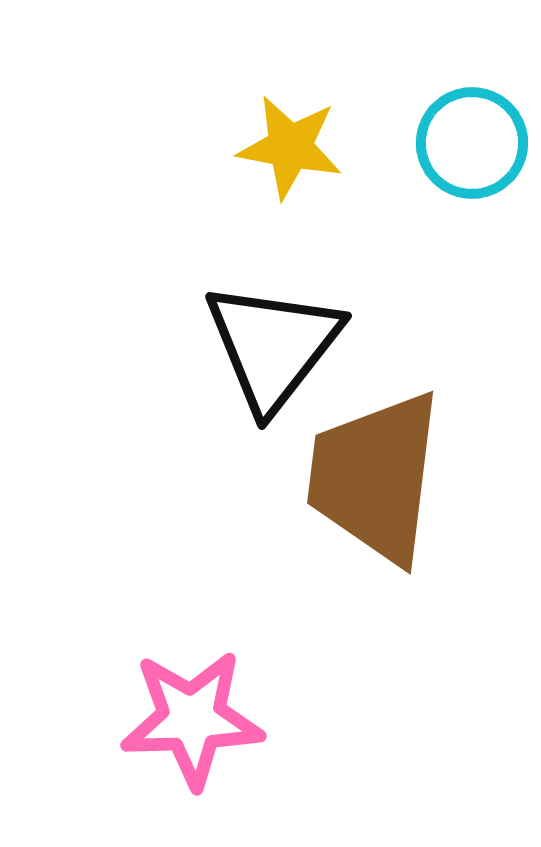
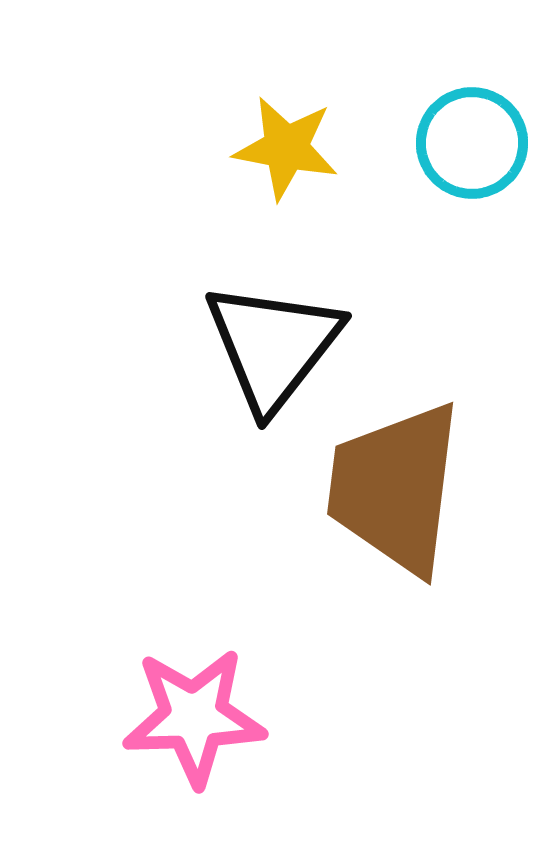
yellow star: moved 4 px left, 1 px down
brown trapezoid: moved 20 px right, 11 px down
pink star: moved 2 px right, 2 px up
